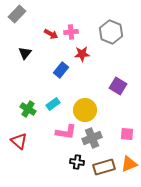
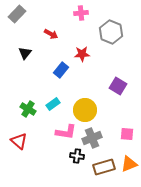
pink cross: moved 10 px right, 19 px up
black cross: moved 6 px up
